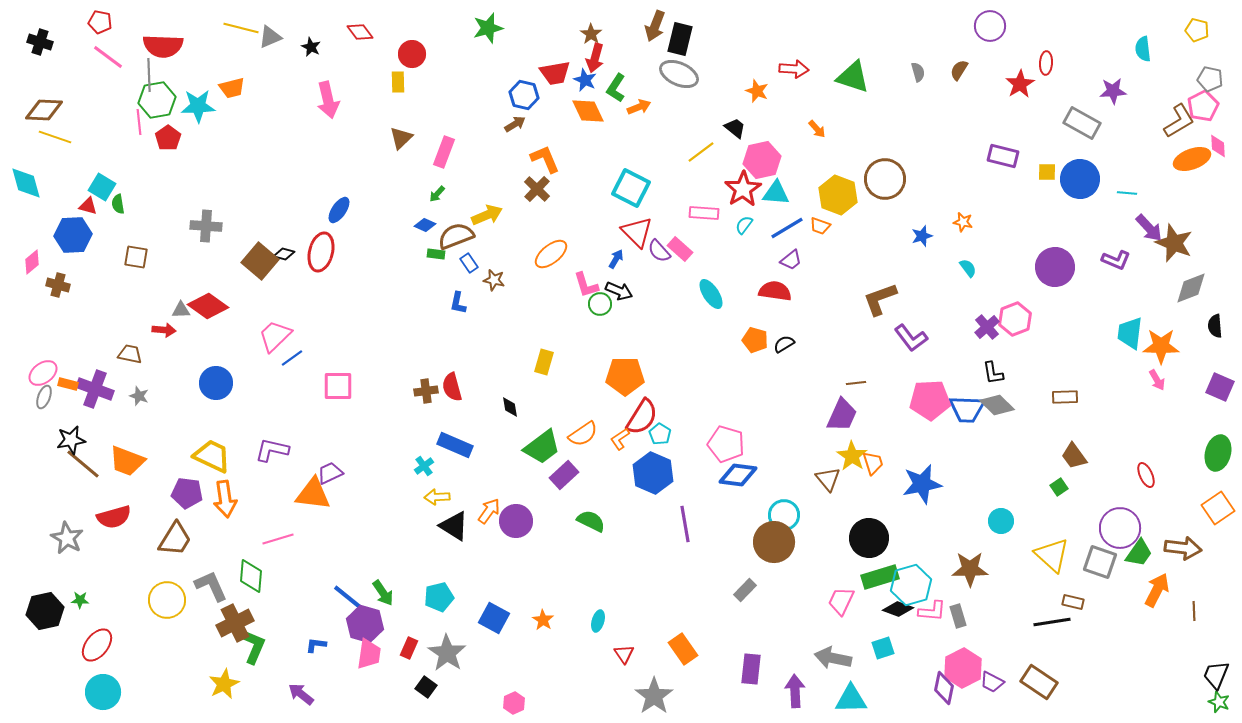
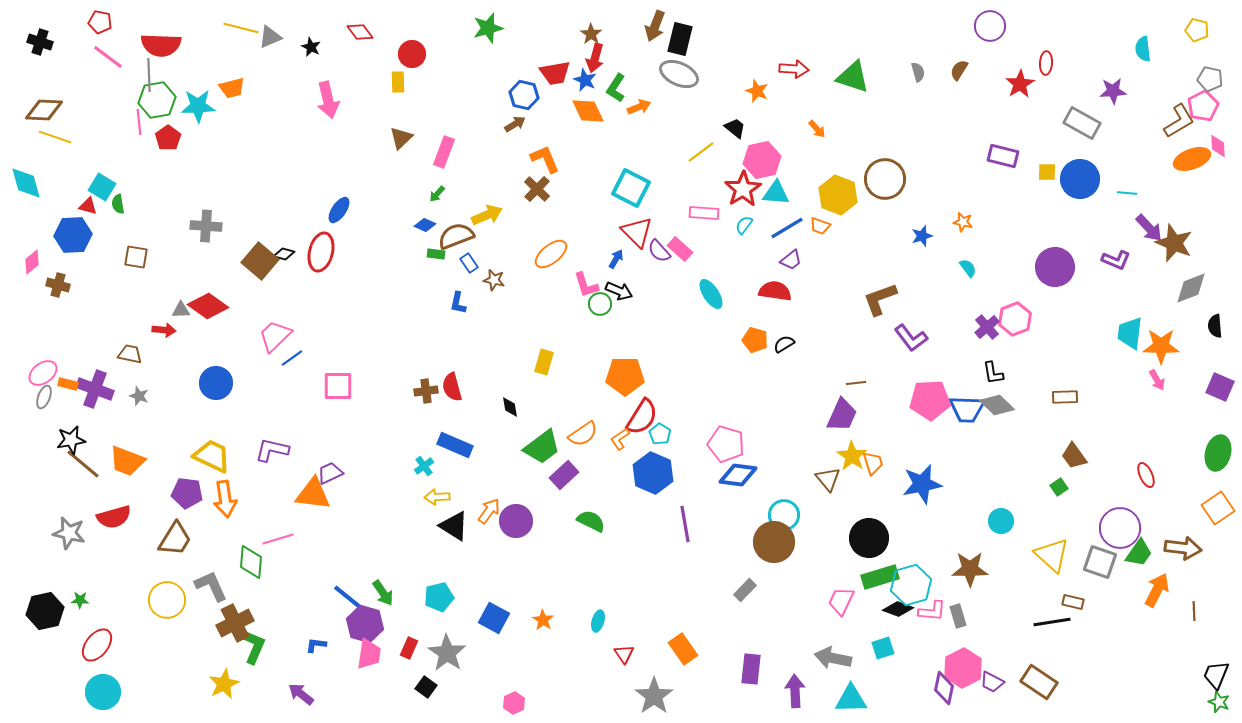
red semicircle at (163, 46): moved 2 px left, 1 px up
gray star at (67, 538): moved 2 px right, 5 px up; rotated 16 degrees counterclockwise
green diamond at (251, 576): moved 14 px up
